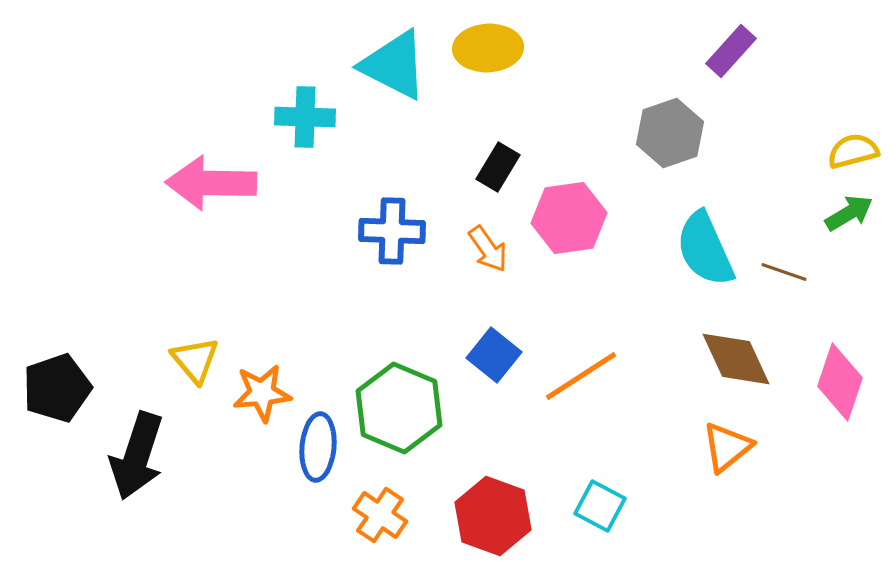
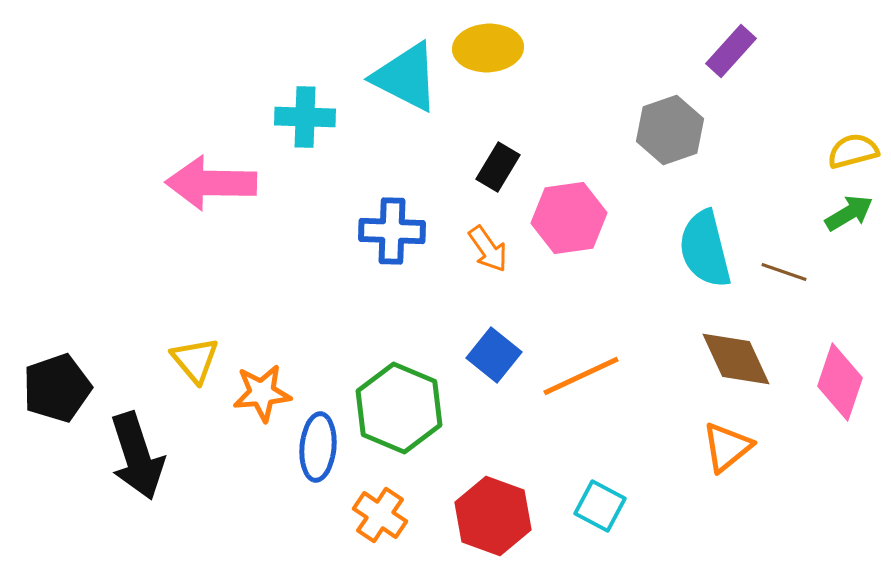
cyan triangle: moved 12 px right, 12 px down
gray hexagon: moved 3 px up
cyan semicircle: rotated 10 degrees clockwise
orange line: rotated 8 degrees clockwise
black arrow: rotated 36 degrees counterclockwise
